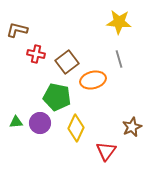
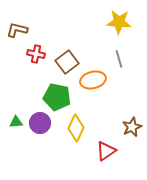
red triangle: rotated 20 degrees clockwise
